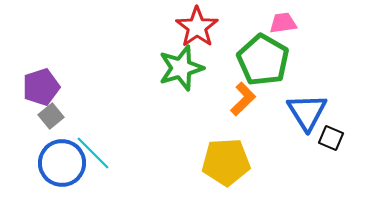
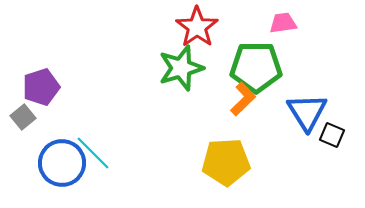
green pentagon: moved 7 px left, 7 px down; rotated 30 degrees counterclockwise
gray square: moved 28 px left, 1 px down
black square: moved 1 px right, 3 px up
